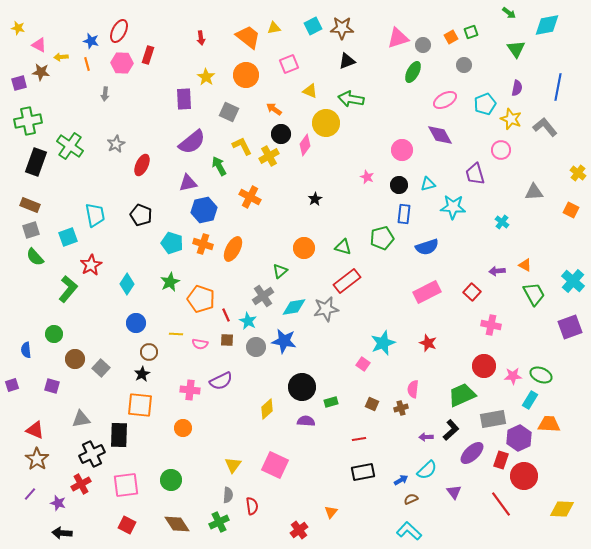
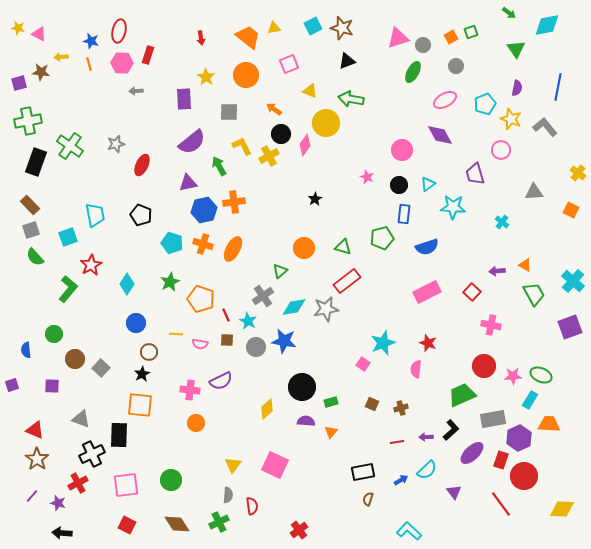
brown star at (342, 28): rotated 15 degrees clockwise
red ellipse at (119, 31): rotated 15 degrees counterclockwise
pink triangle at (39, 45): moved 11 px up
orange line at (87, 64): moved 2 px right
gray circle at (464, 65): moved 8 px left, 1 px down
gray arrow at (105, 94): moved 31 px right, 3 px up; rotated 80 degrees clockwise
gray square at (229, 112): rotated 24 degrees counterclockwise
gray star at (116, 144): rotated 12 degrees clockwise
cyan triangle at (428, 184): rotated 21 degrees counterclockwise
orange cross at (250, 197): moved 16 px left, 5 px down; rotated 35 degrees counterclockwise
brown rectangle at (30, 205): rotated 24 degrees clockwise
purple square at (52, 386): rotated 14 degrees counterclockwise
pink semicircle at (413, 389): moved 3 px right, 20 px up
gray triangle at (81, 419): rotated 30 degrees clockwise
orange circle at (183, 428): moved 13 px right, 5 px up
red line at (359, 439): moved 38 px right, 3 px down
red cross at (81, 484): moved 3 px left, 1 px up
purple line at (30, 494): moved 2 px right, 2 px down
brown semicircle at (411, 499): moved 43 px left; rotated 48 degrees counterclockwise
orange triangle at (331, 512): moved 80 px up
